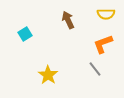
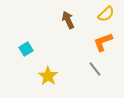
yellow semicircle: rotated 42 degrees counterclockwise
cyan square: moved 1 px right, 15 px down
orange L-shape: moved 2 px up
yellow star: moved 1 px down
